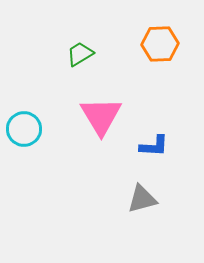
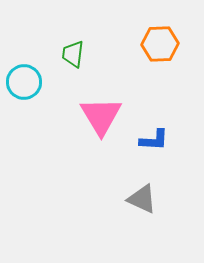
green trapezoid: moved 7 px left; rotated 52 degrees counterclockwise
cyan circle: moved 47 px up
blue L-shape: moved 6 px up
gray triangle: rotated 40 degrees clockwise
